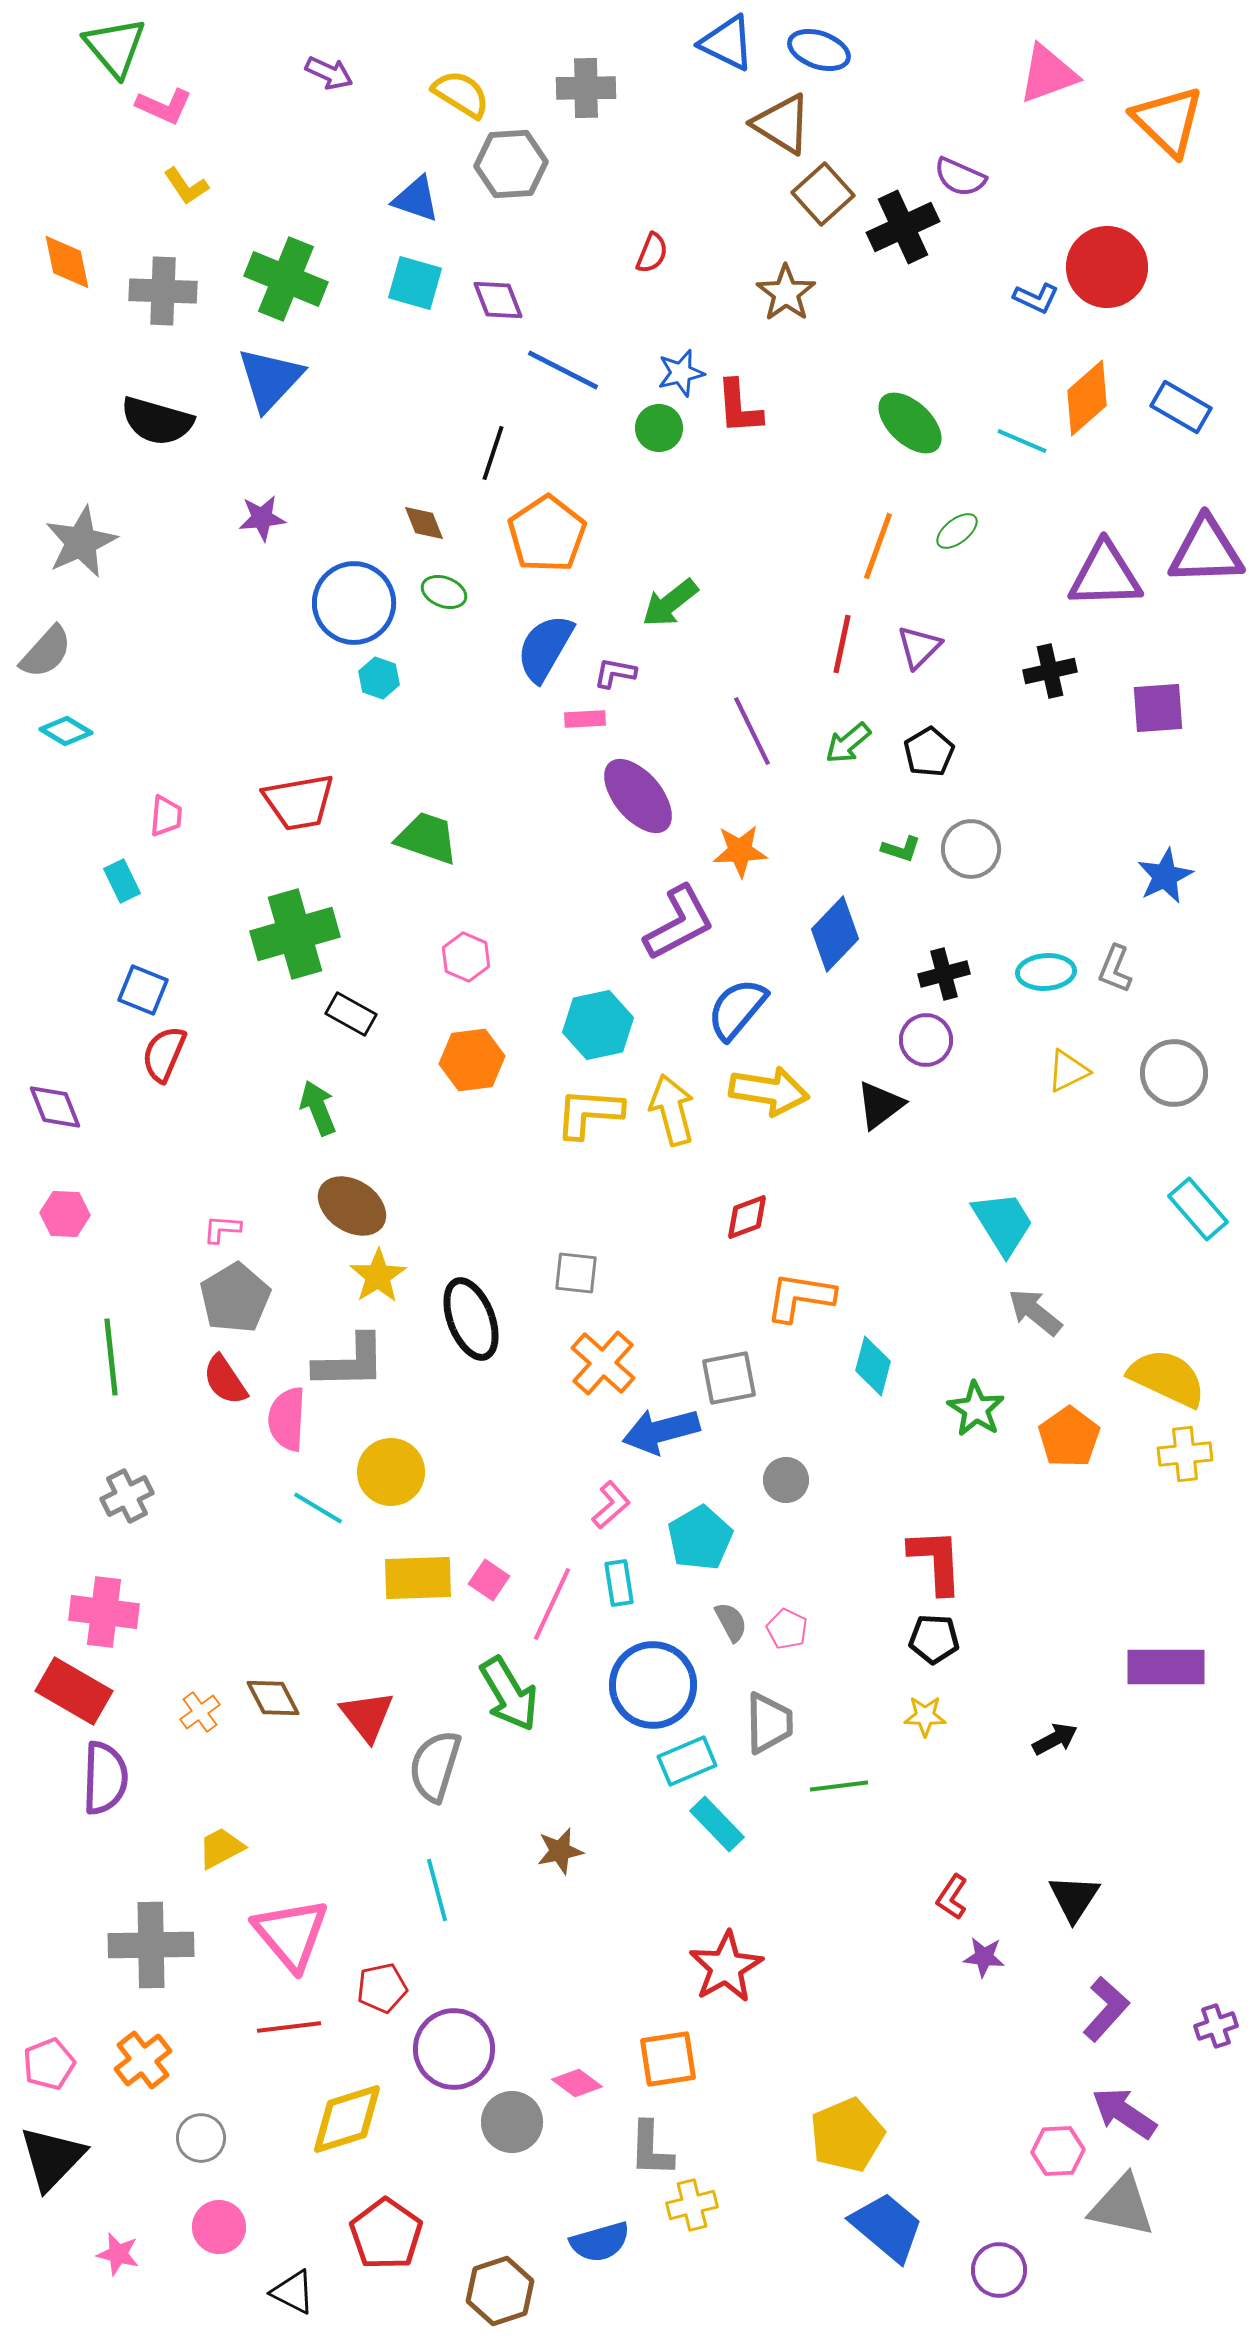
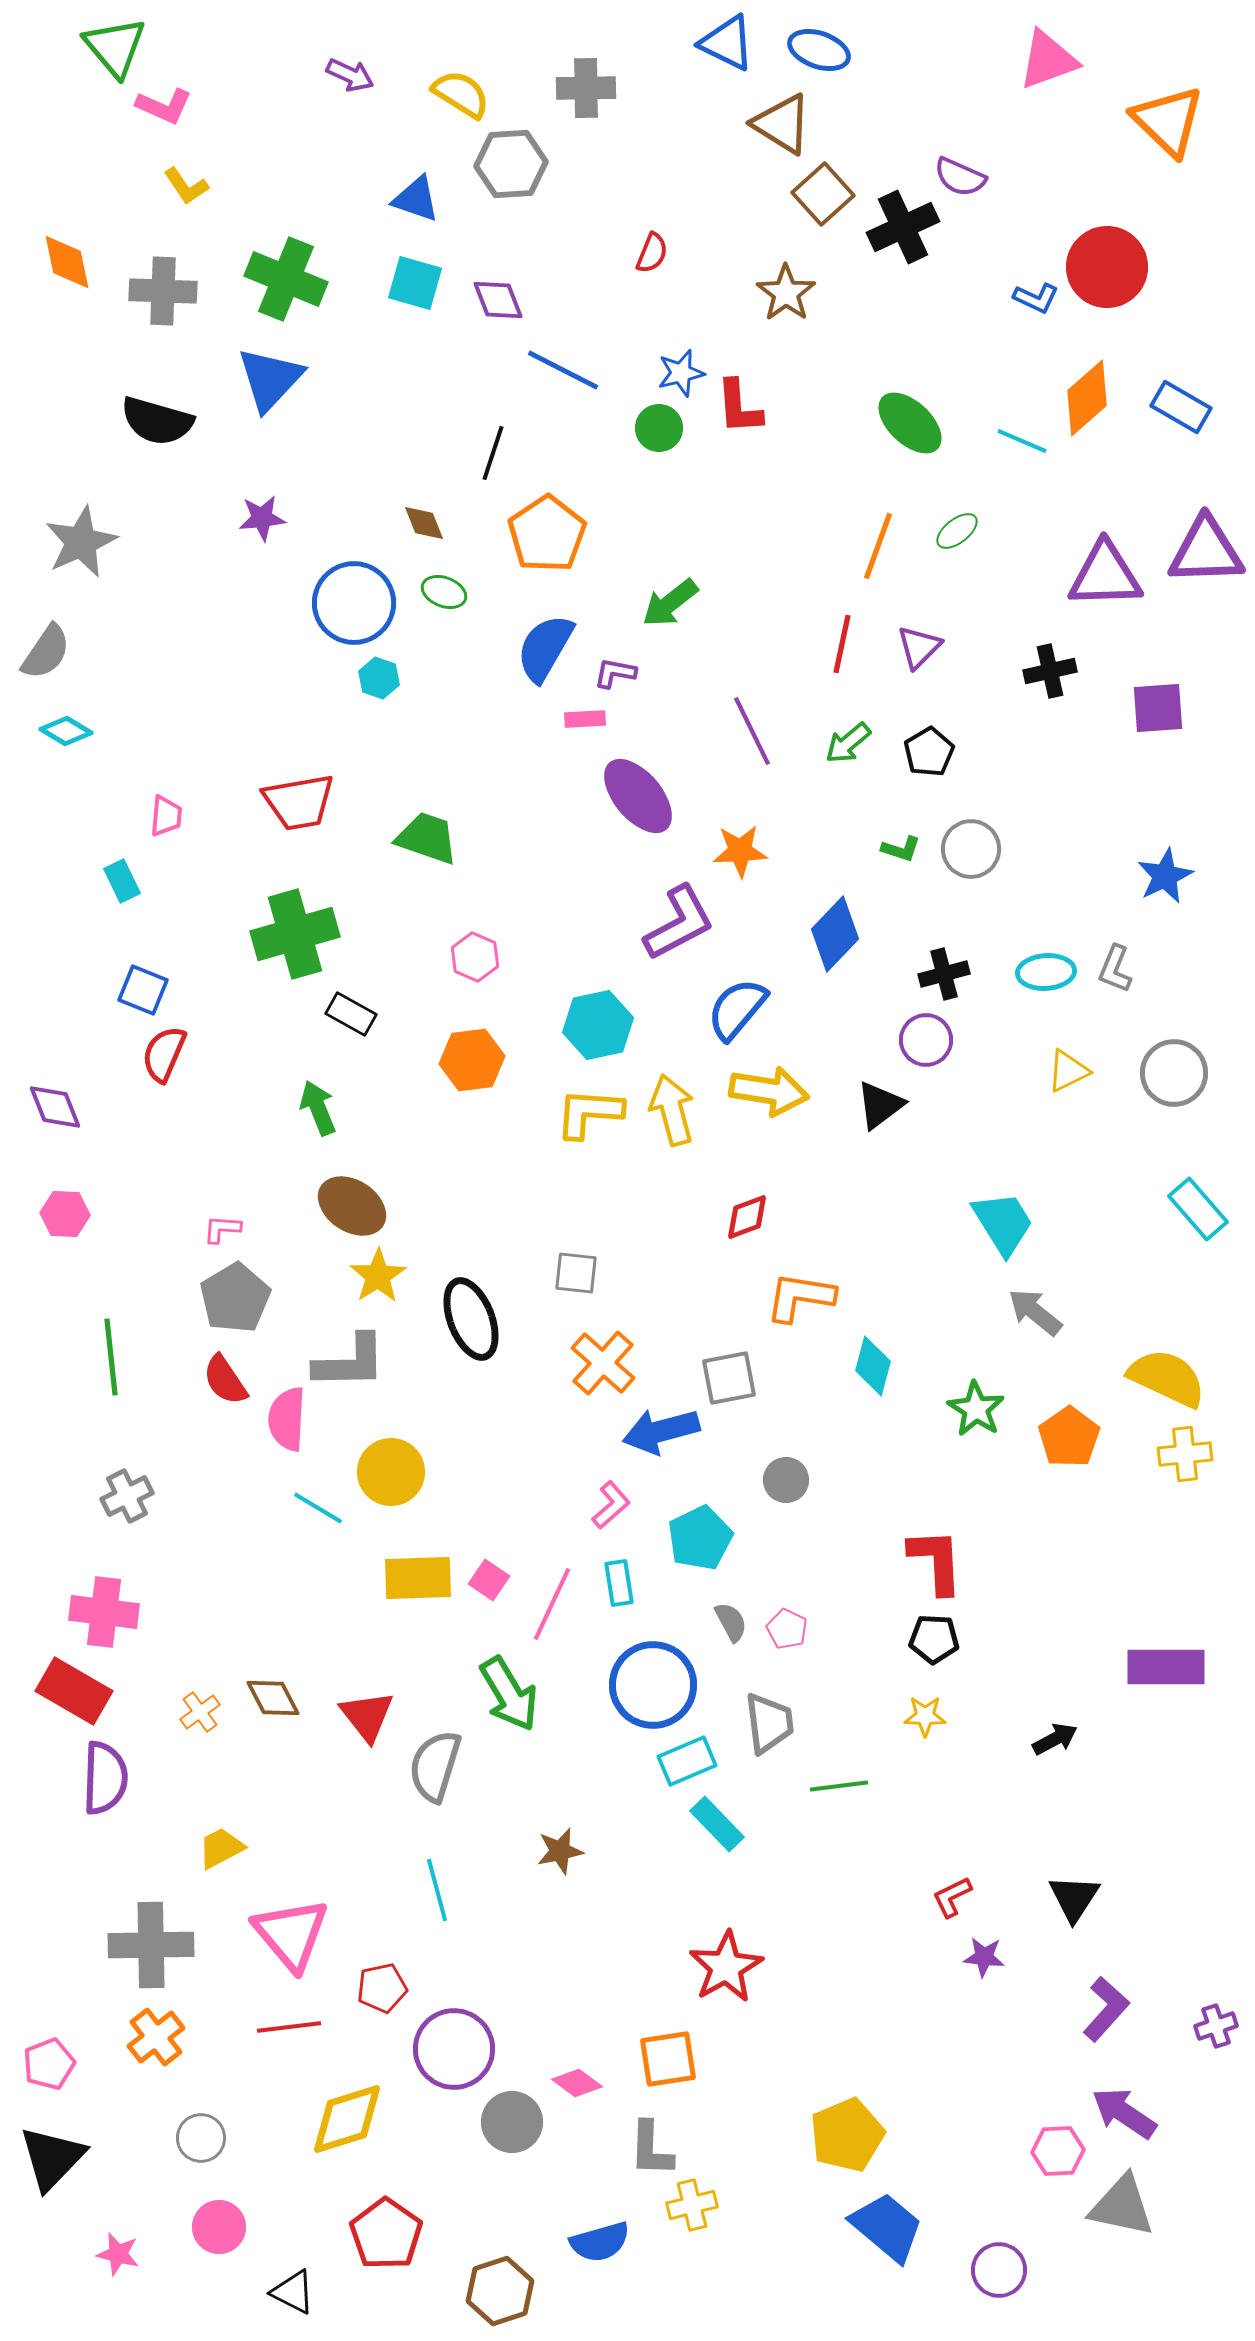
purple arrow at (329, 73): moved 21 px right, 2 px down
pink triangle at (1048, 74): moved 14 px up
gray semicircle at (46, 652): rotated 8 degrees counterclockwise
pink hexagon at (466, 957): moved 9 px right
cyan pentagon at (700, 1538): rotated 4 degrees clockwise
gray trapezoid at (769, 1723): rotated 6 degrees counterclockwise
red L-shape at (952, 1897): rotated 30 degrees clockwise
orange cross at (143, 2060): moved 13 px right, 23 px up
